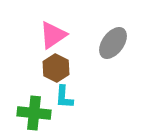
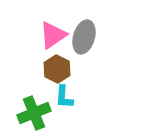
gray ellipse: moved 29 px left, 6 px up; rotated 20 degrees counterclockwise
brown hexagon: moved 1 px right, 1 px down
green cross: rotated 28 degrees counterclockwise
